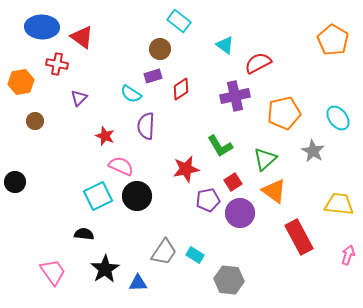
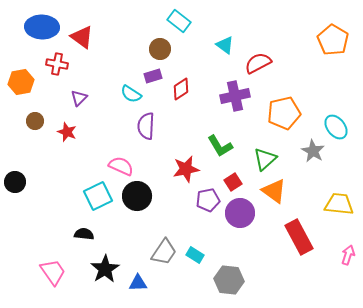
cyan ellipse at (338, 118): moved 2 px left, 9 px down
red star at (105, 136): moved 38 px left, 4 px up
